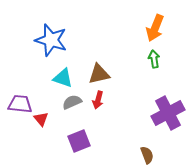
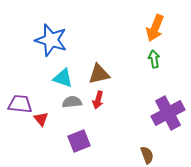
gray semicircle: rotated 18 degrees clockwise
